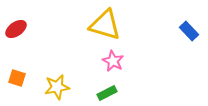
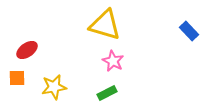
red ellipse: moved 11 px right, 21 px down
orange square: rotated 18 degrees counterclockwise
yellow star: moved 3 px left
